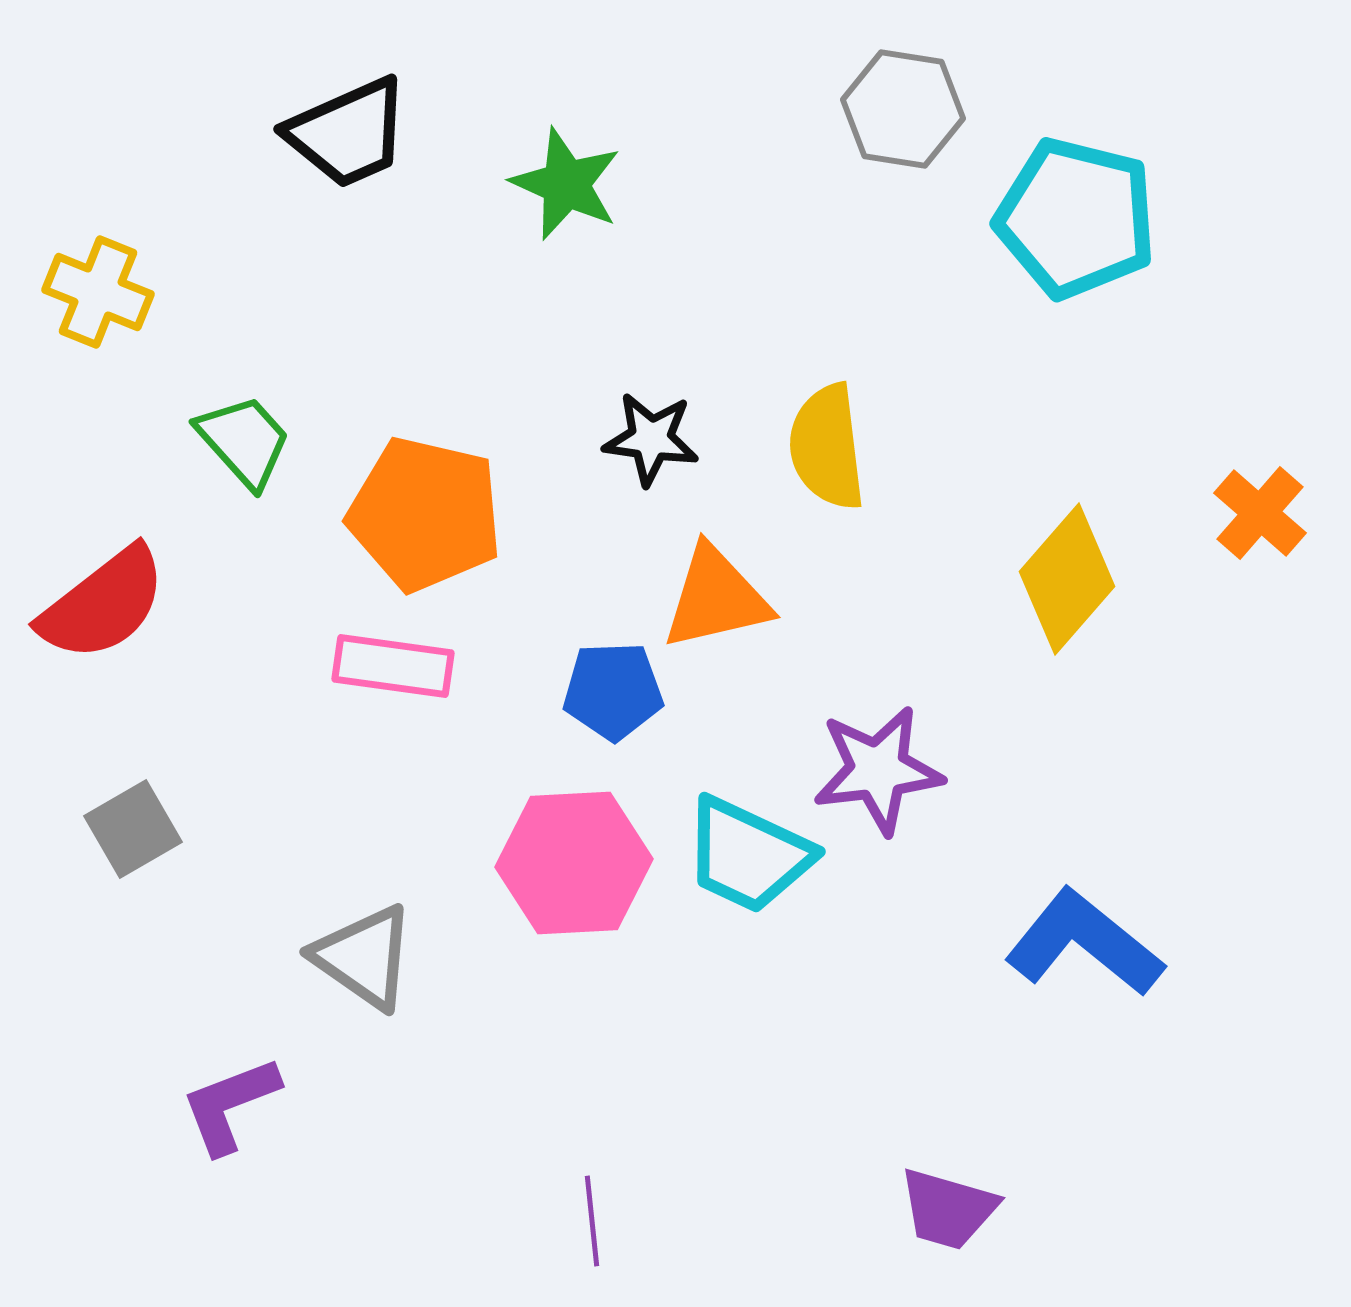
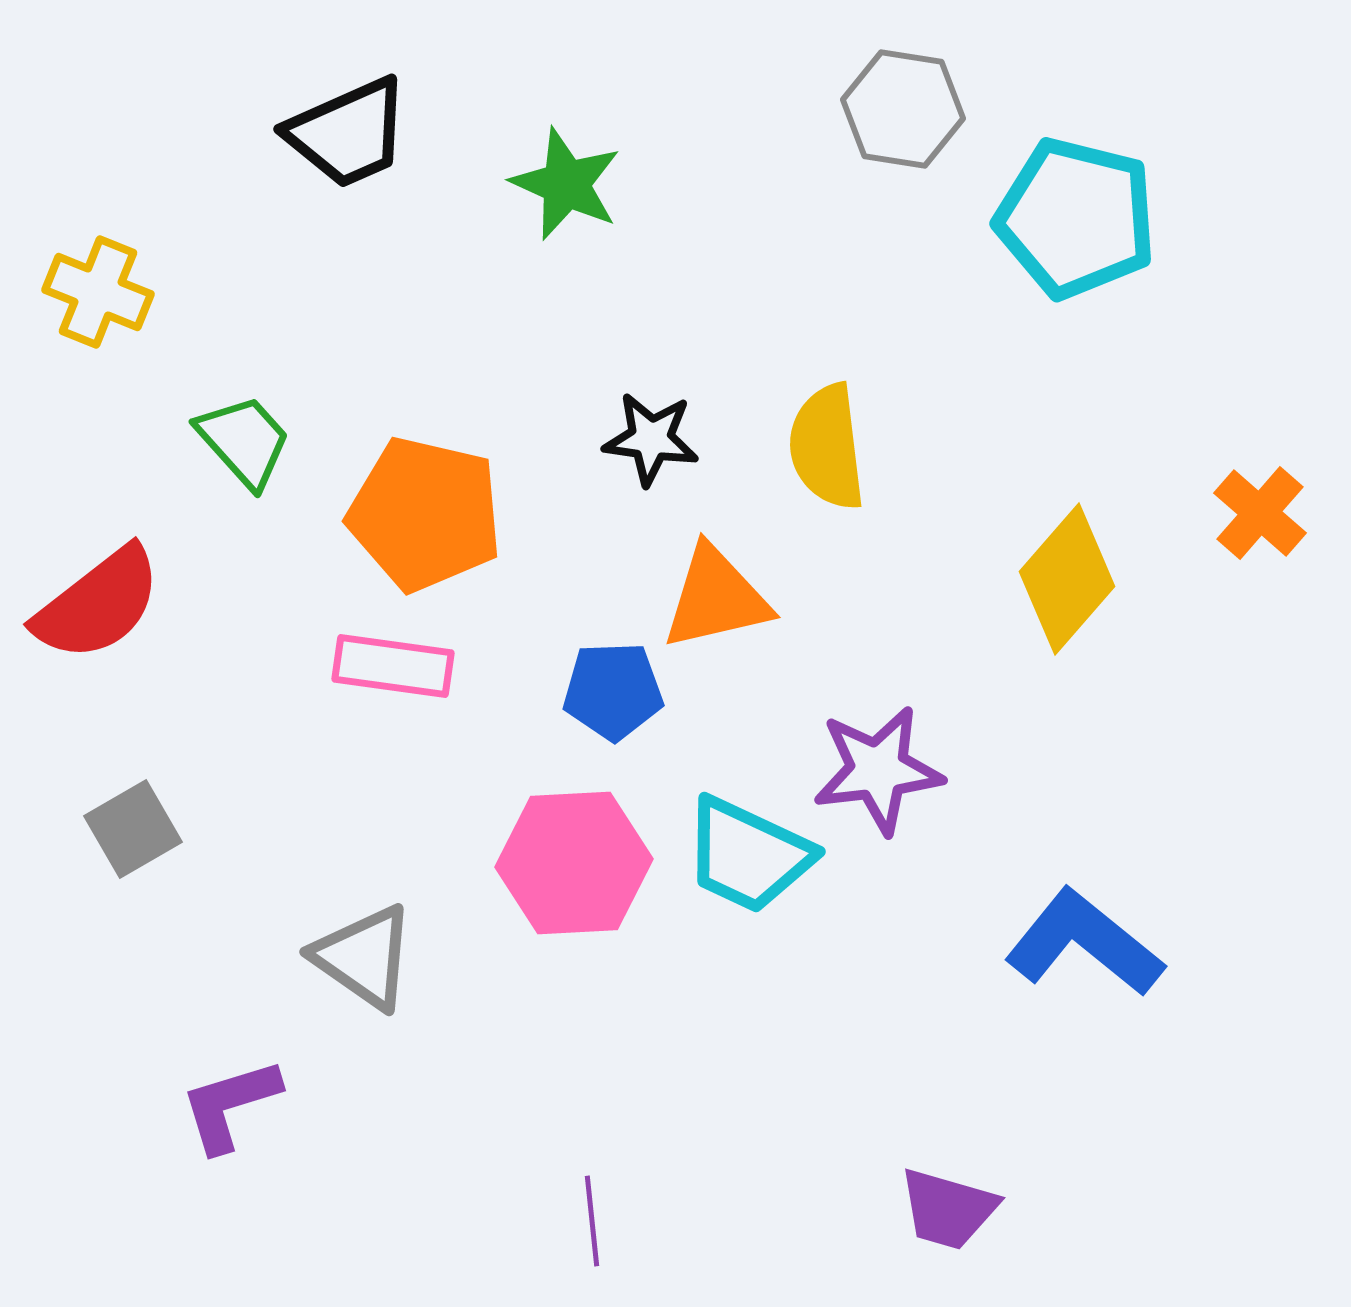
red semicircle: moved 5 px left
purple L-shape: rotated 4 degrees clockwise
